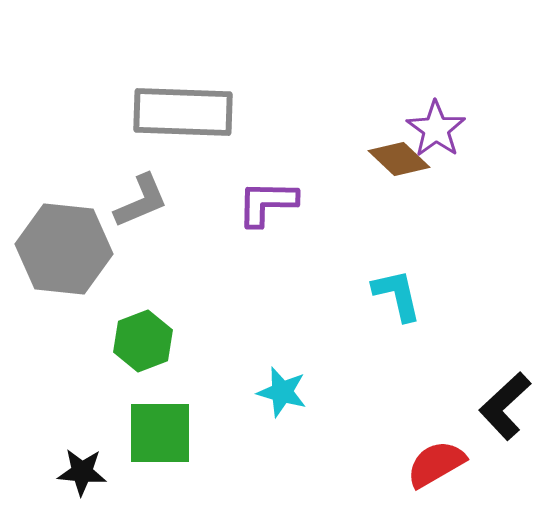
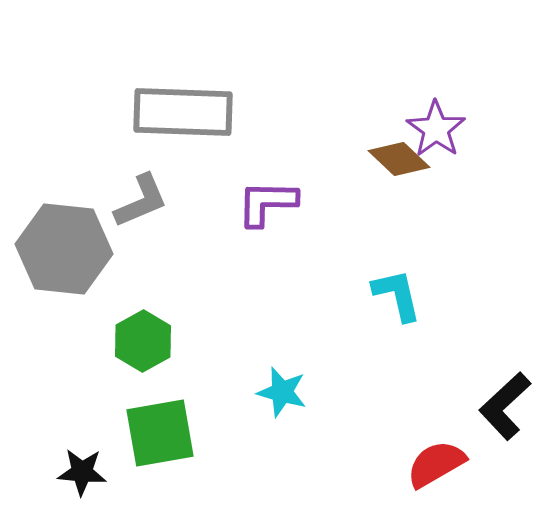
green hexagon: rotated 8 degrees counterclockwise
green square: rotated 10 degrees counterclockwise
